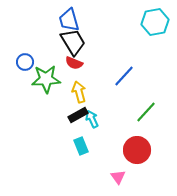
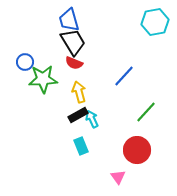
green star: moved 3 px left
